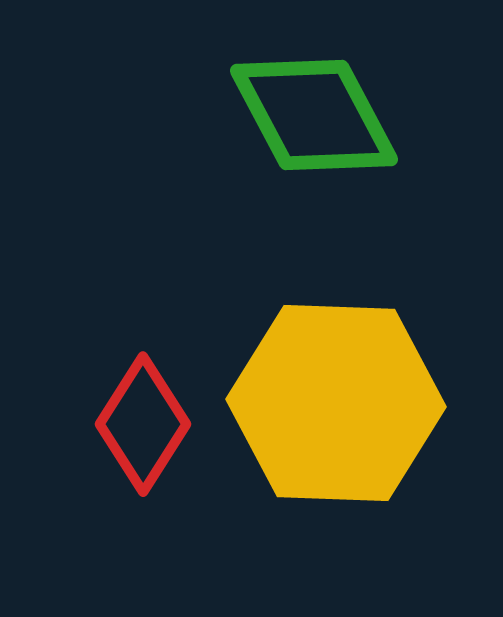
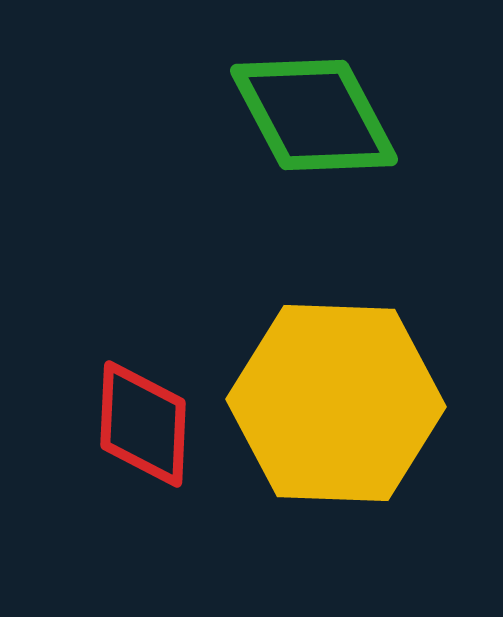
red diamond: rotated 30 degrees counterclockwise
